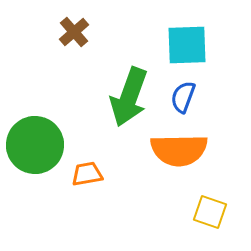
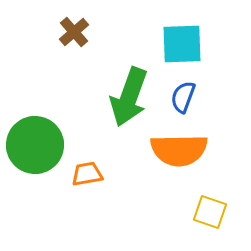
cyan square: moved 5 px left, 1 px up
